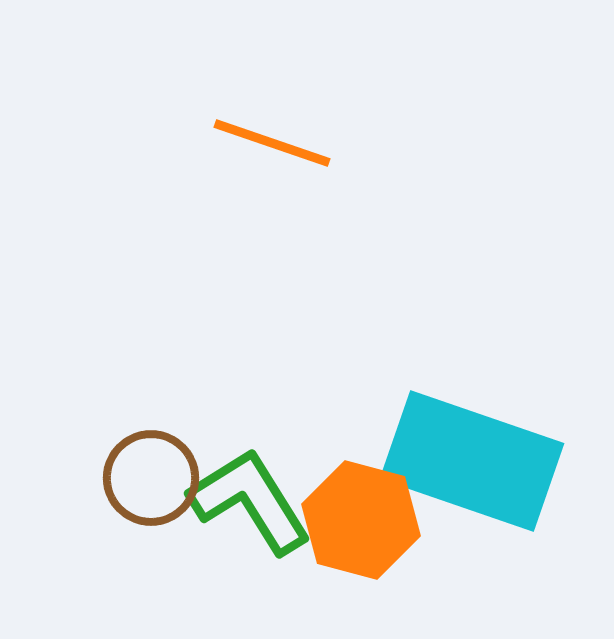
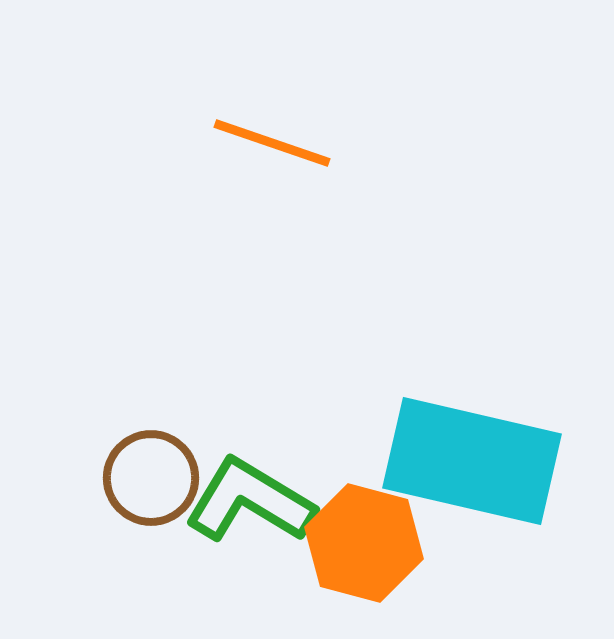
cyan rectangle: rotated 6 degrees counterclockwise
green L-shape: rotated 27 degrees counterclockwise
orange hexagon: moved 3 px right, 23 px down
